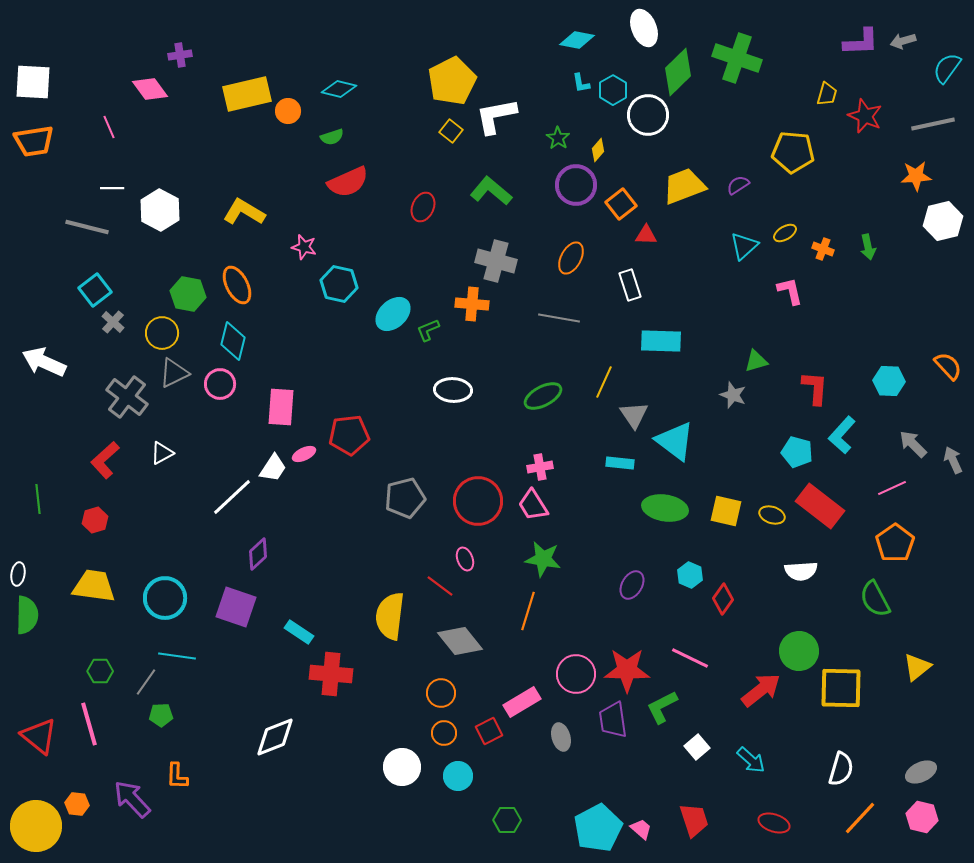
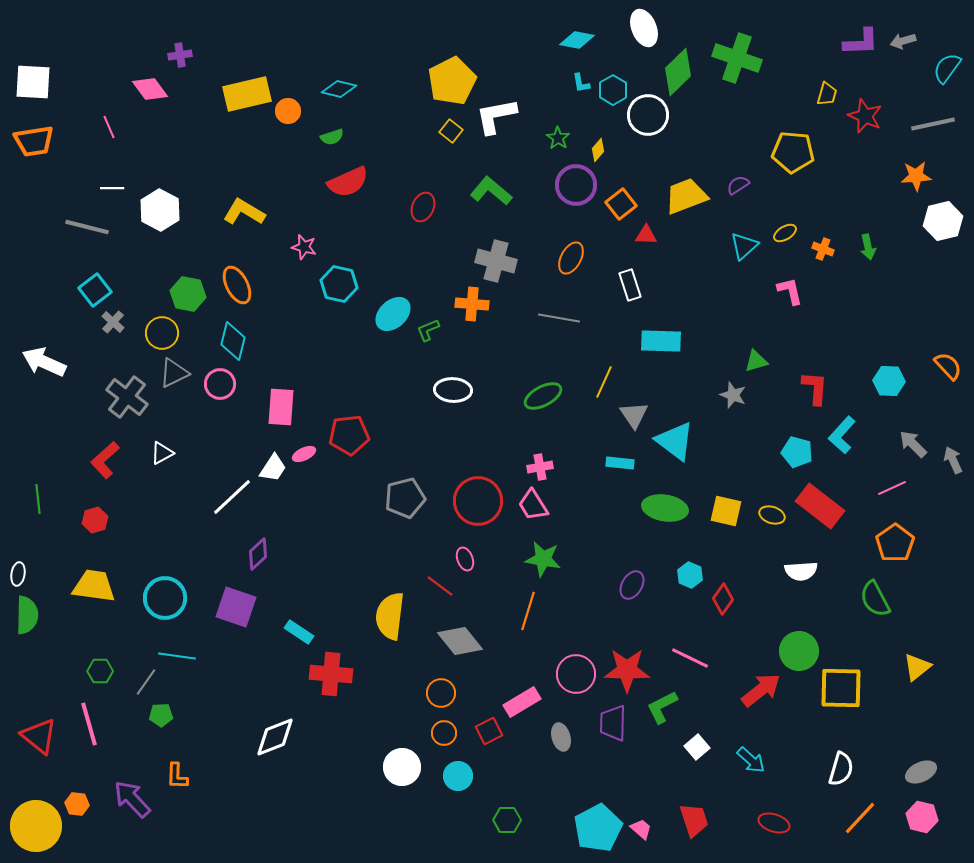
yellow trapezoid at (684, 186): moved 2 px right, 10 px down
purple trapezoid at (613, 720): moved 3 px down; rotated 9 degrees clockwise
